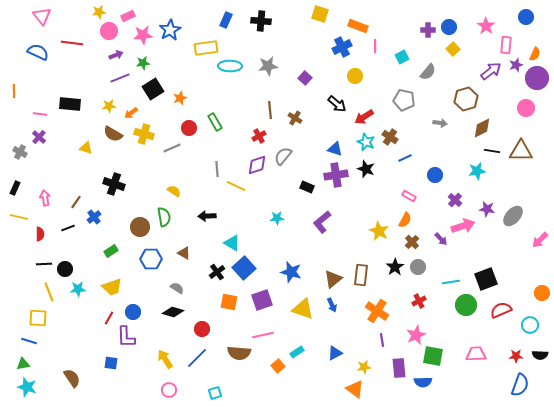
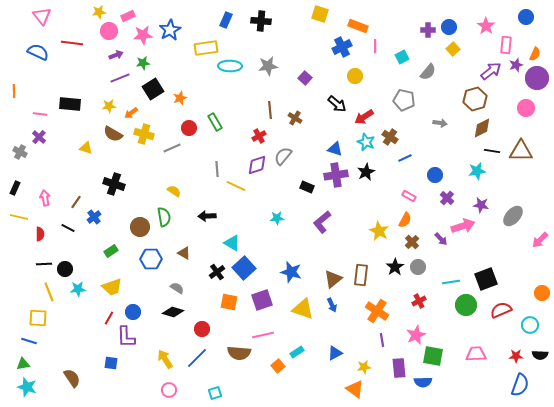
brown hexagon at (466, 99): moved 9 px right
black star at (366, 169): moved 3 px down; rotated 24 degrees clockwise
purple cross at (455, 200): moved 8 px left, 2 px up
purple star at (487, 209): moved 6 px left, 4 px up
black line at (68, 228): rotated 48 degrees clockwise
